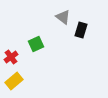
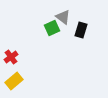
green square: moved 16 px right, 16 px up
